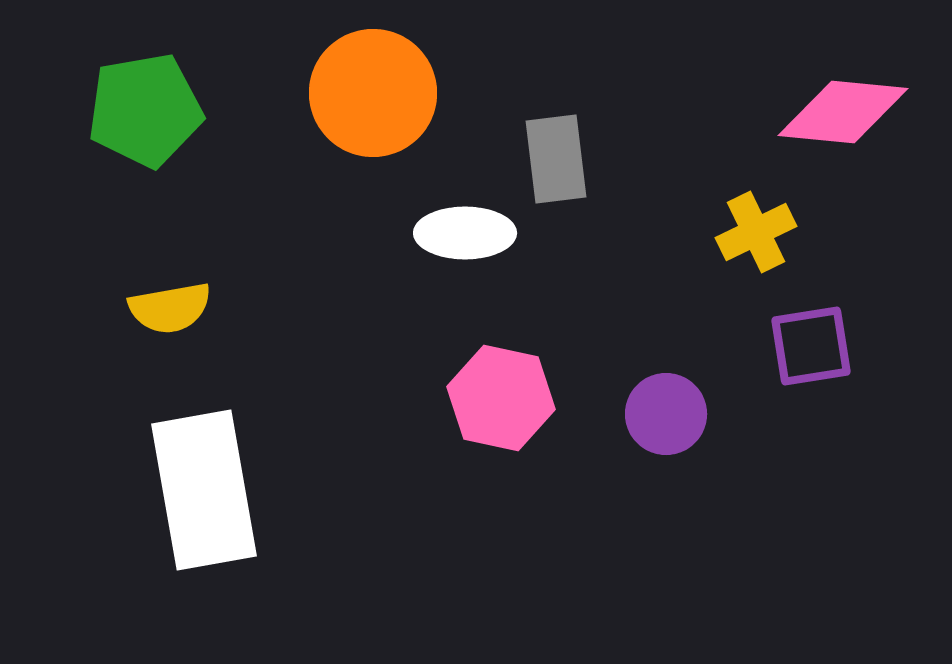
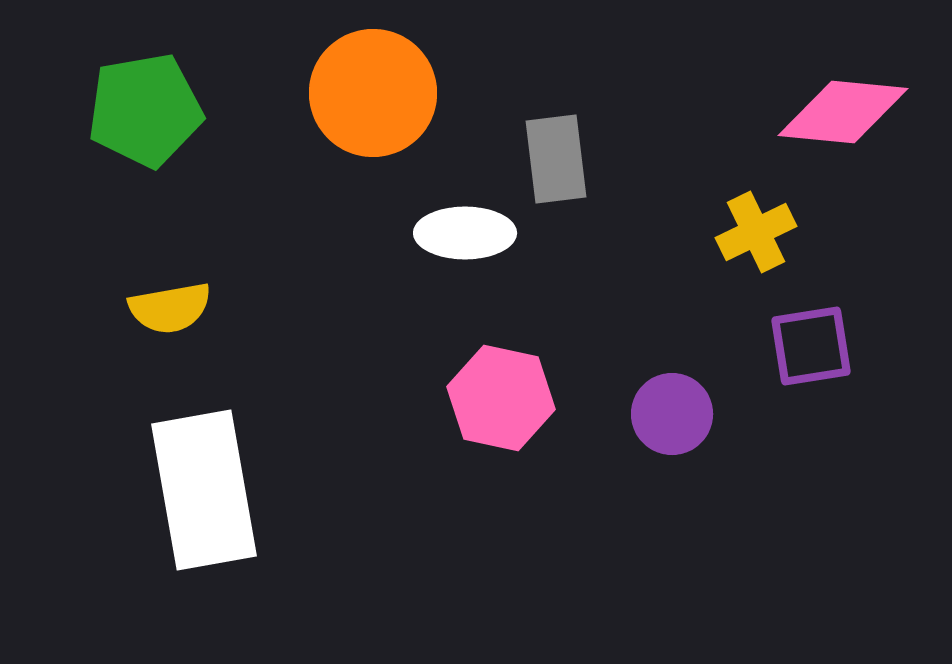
purple circle: moved 6 px right
